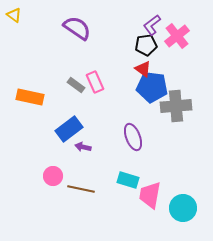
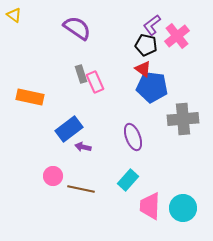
black pentagon: rotated 20 degrees clockwise
gray rectangle: moved 5 px right, 11 px up; rotated 36 degrees clockwise
gray cross: moved 7 px right, 13 px down
cyan rectangle: rotated 65 degrees counterclockwise
pink trapezoid: moved 11 px down; rotated 8 degrees counterclockwise
